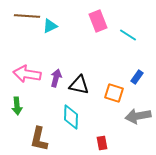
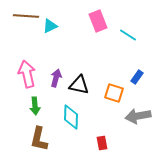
brown line: moved 1 px left
pink arrow: rotated 68 degrees clockwise
green arrow: moved 18 px right
